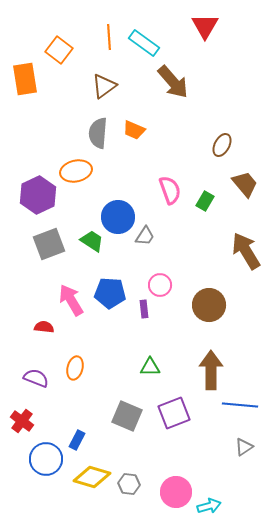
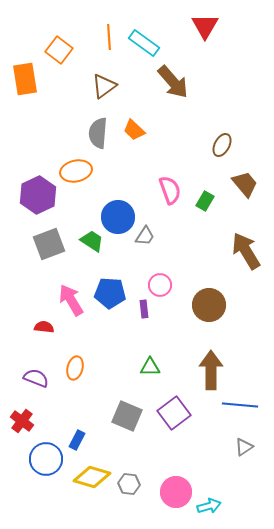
orange trapezoid at (134, 130): rotated 20 degrees clockwise
purple square at (174, 413): rotated 16 degrees counterclockwise
